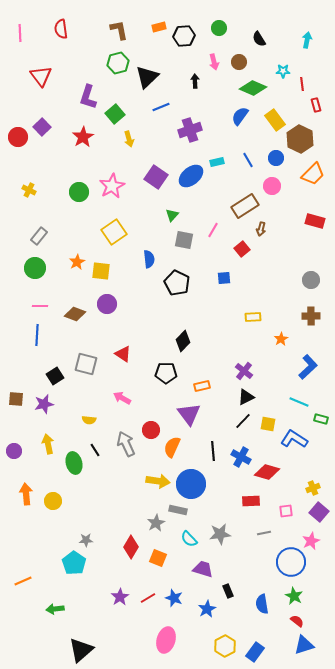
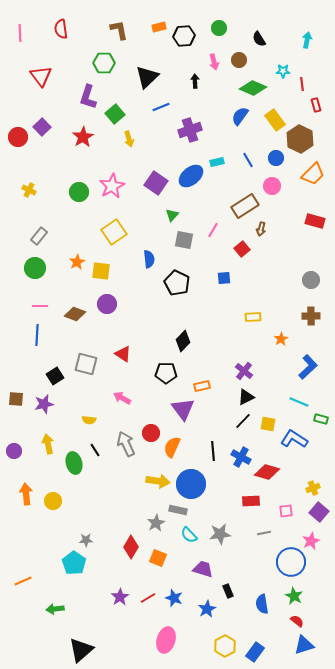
brown circle at (239, 62): moved 2 px up
green hexagon at (118, 63): moved 14 px left; rotated 15 degrees clockwise
purple square at (156, 177): moved 6 px down
purple triangle at (189, 414): moved 6 px left, 5 px up
red circle at (151, 430): moved 3 px down
cyan semicircle at (189, 539): moved 4 px up
